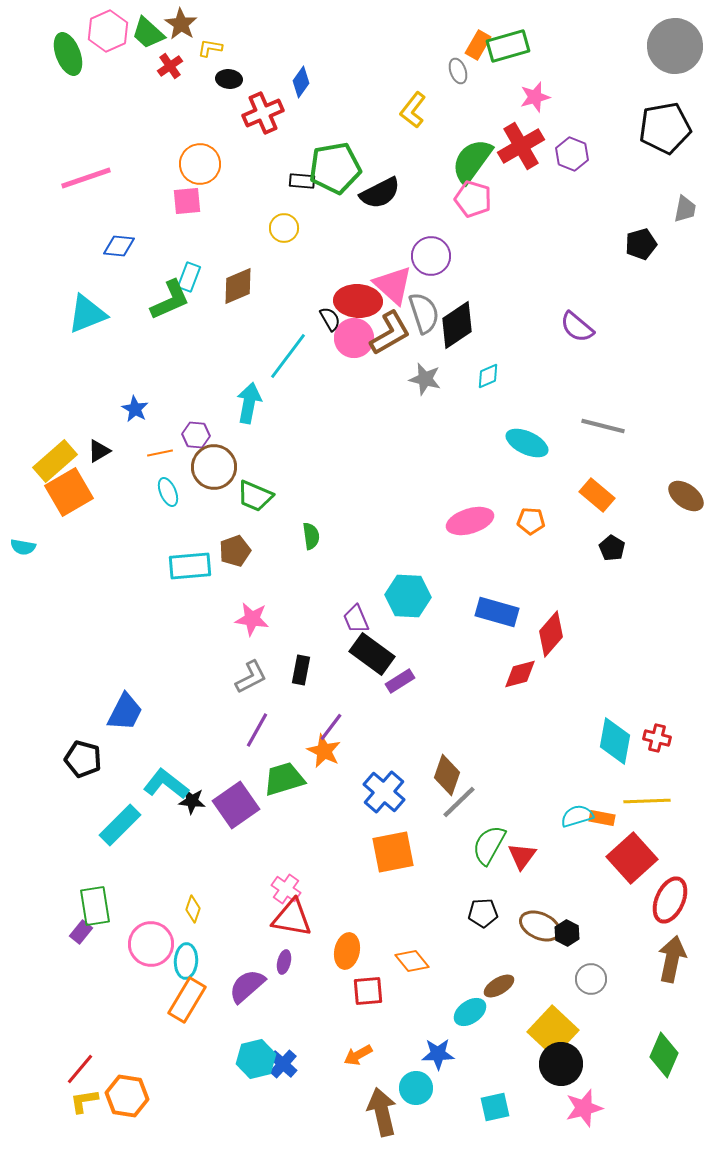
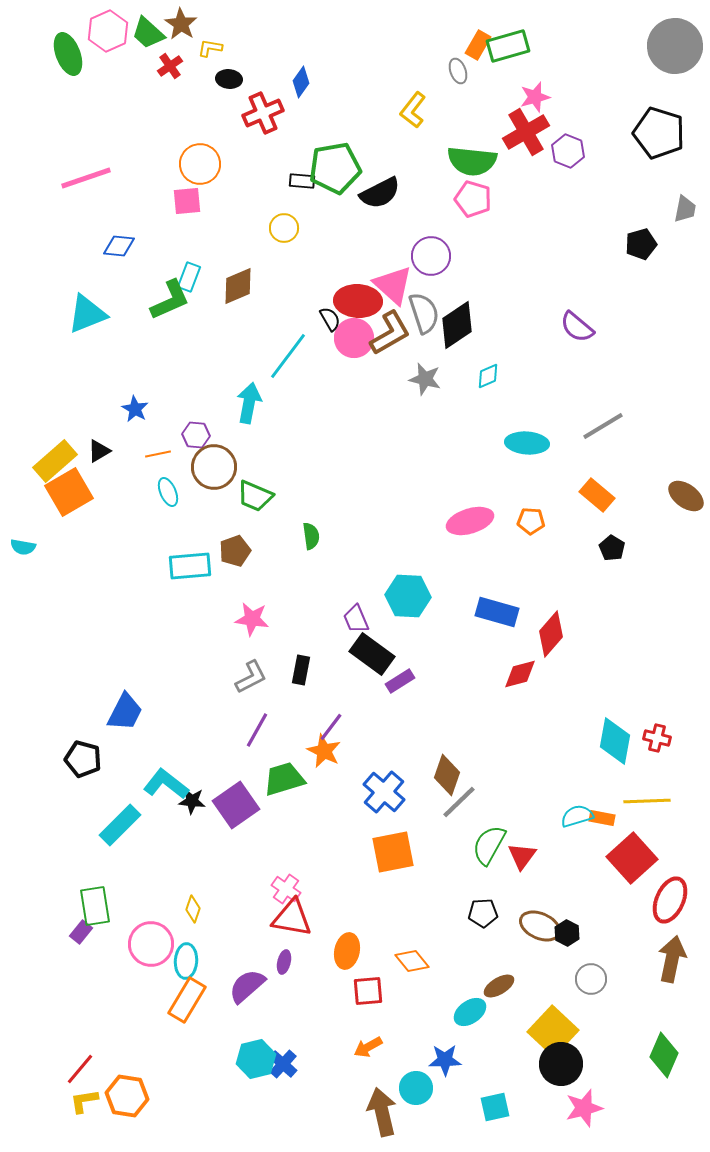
black pentagon at (665, 128): moved 6 px left, 5 px down; rotated 27 degrees clockwise
red cross at (521, 146): moved 5 px right, 14 px up
purple hexagon at (572, 154): moved 4 px left, 3 px up
green semicircle at (472, 161): rotated 120 degrees counterclockwise
gray line at (603, 426): rotated 45 degrees counterclockwise
cyan ellipse at (527, 443): rotated 21 degrees counterclockwise
orange line at (160, 453): moved 2 px left, 1 px down
blue star at (438, 1054): moved 7 px right, 6 px down
orange arrow at (358, 1055): moved 10 px right, 8 px up
